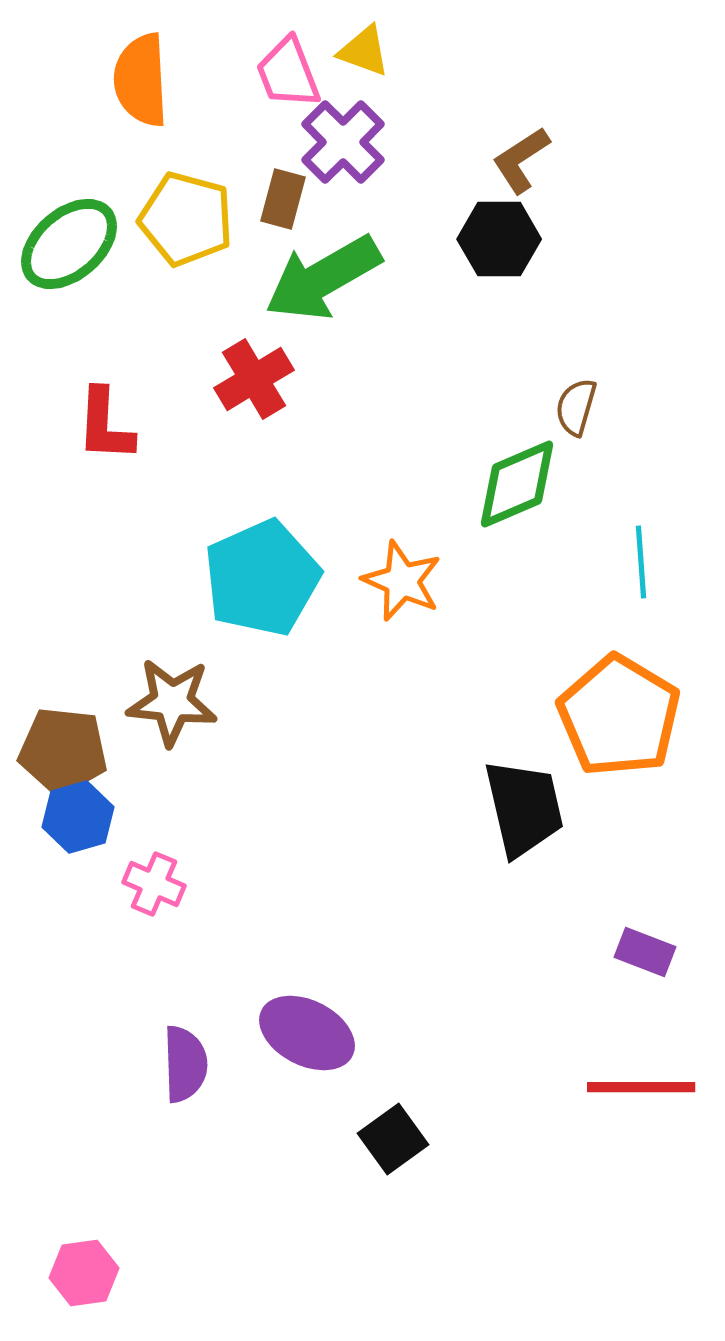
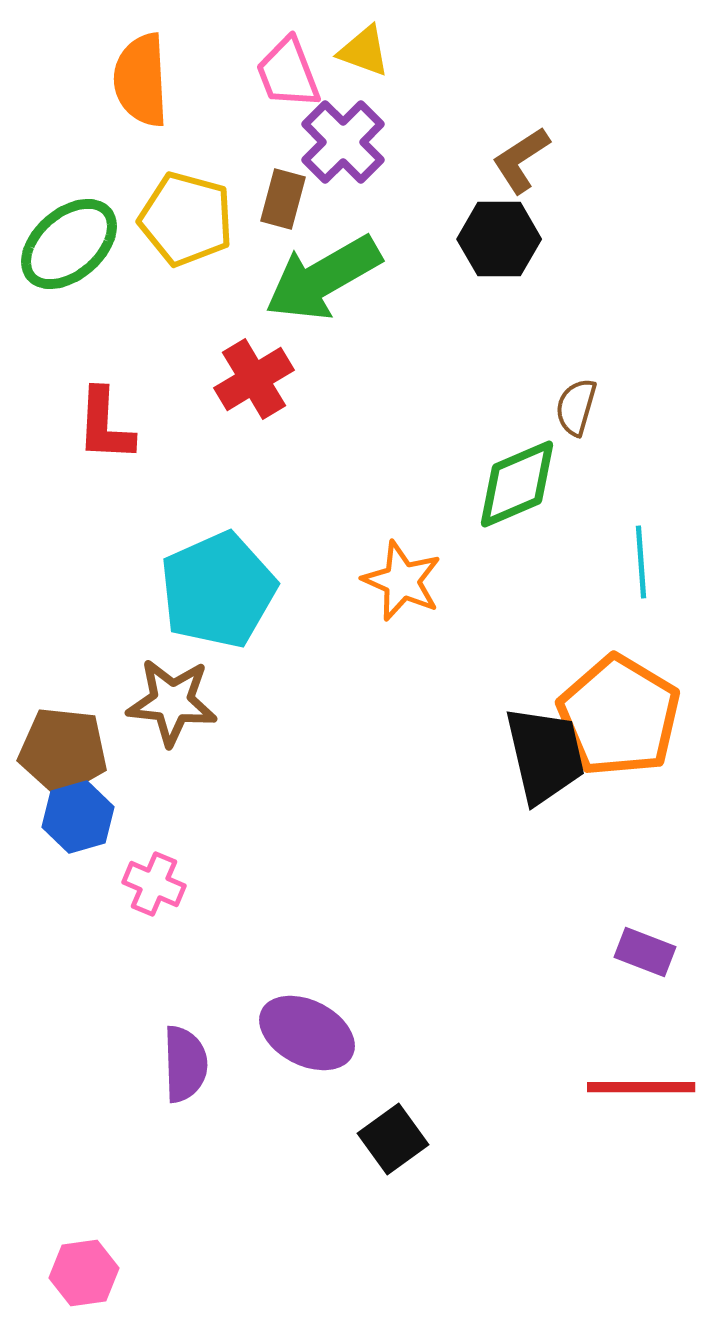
cyan pentagon: moved 44 px left, 12 px down
black trapezoid: moved 21 px right, 53 px up
